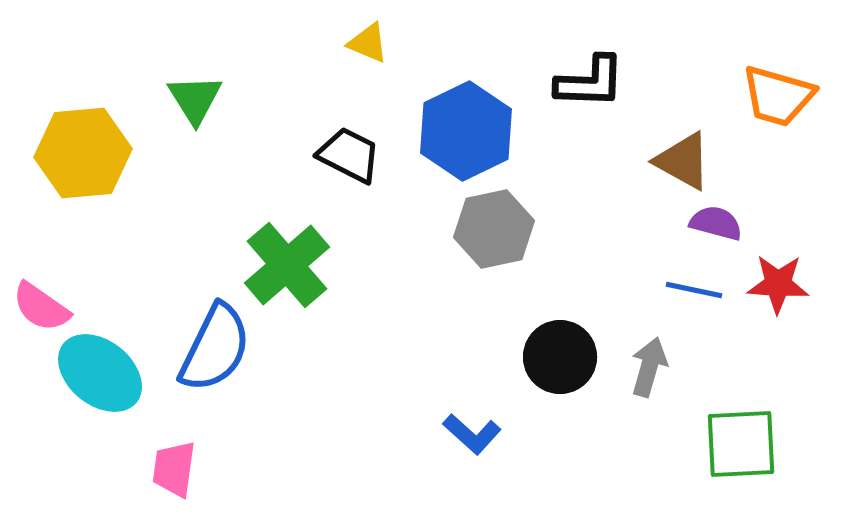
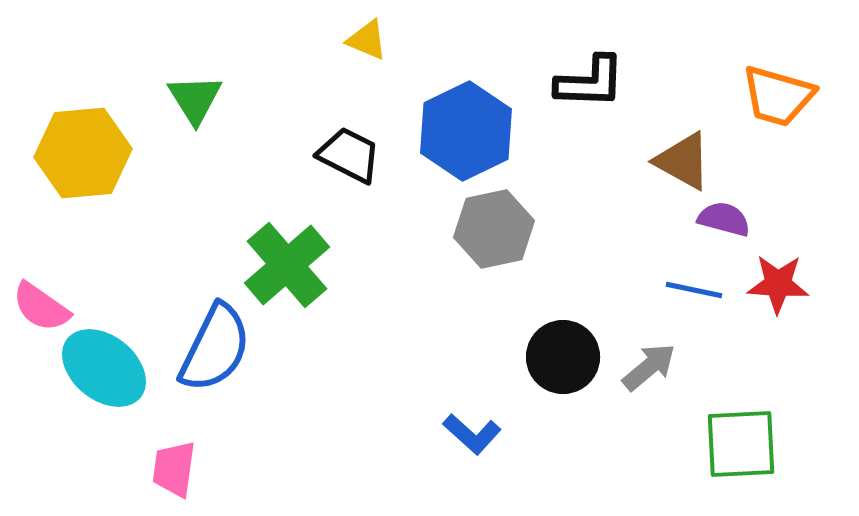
yellow triangle: moved 1 px left, 3 px up
purple semicircle: moved 8 px right, 4 px up
black circle: moved 3 px right
gray arrow: rotated 34 degrees clockwise
cyan ellipse: moved 4 px right, 5 px up
